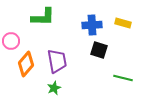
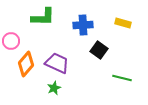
blue cross: moved 9 px left
black square: rotated 18 degrees clockwise
purple trapezoid: moved 2 px down; rotated 55 degrees counterclockwise
green line: moved 1 px left
